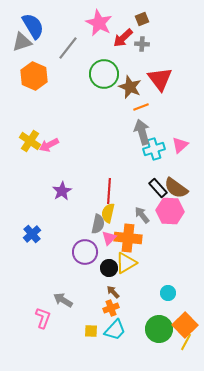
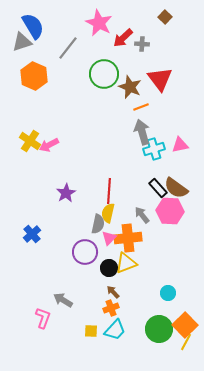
brown square at (142, 19): moved 23 px right, 2 px up; rotated 24 degrees counterclockwise
pink triangle at (180, 145): rotated 30 degrees clockwise
purple star at (62, 191): moved 4 px right, 2 px down
orange cross at (128, 238): rotated 12 degrees counterclockwise
yellow triangle at (126, 263): rotated 10 degrees clockwise
